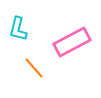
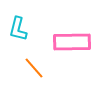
pink rectangle: rotated 27 degrees clockwise
